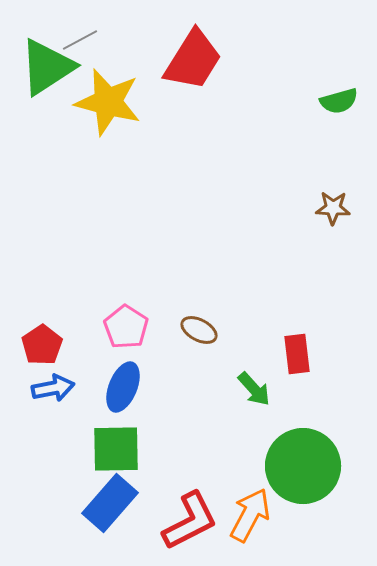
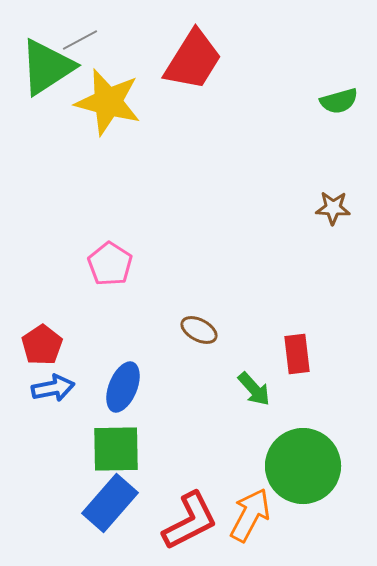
pink pentagon: moved 16 px left, 63 px up
